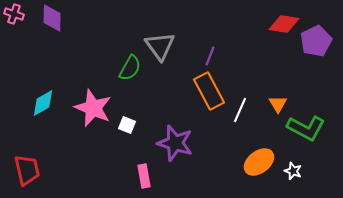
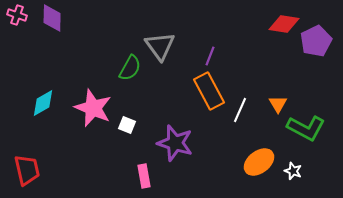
pink cross: moved 3 px right, 1 px down
